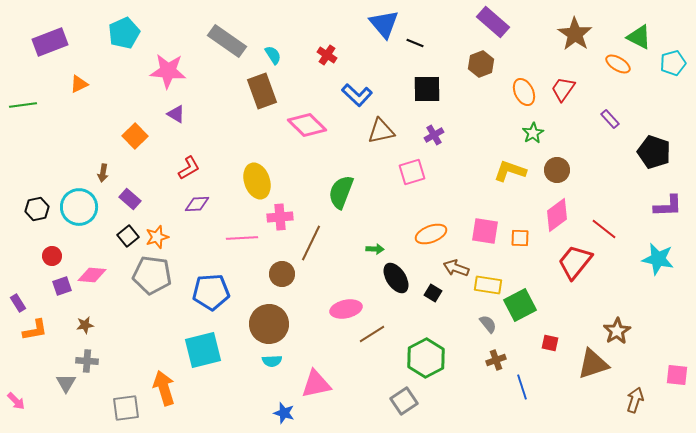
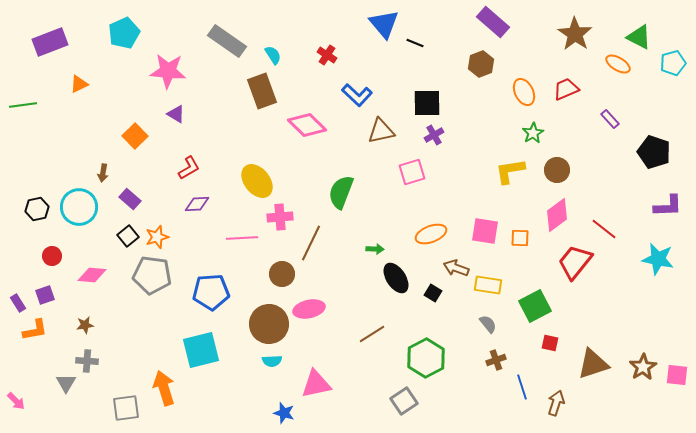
black square at (427, 89): moved 14 px down
red trapezoid at (563, 89): moved 3 px right; rotated 32 degrees clockwise
yellow L-shape at (510, 171): rotated 28 degrees counterclockwise
yellow ellipse at (257, 181): rotated 20 degrees counterclockwise
purple square at (62, 286): moved 17 px left, 9 px down
green square at (520, 305): moved 15 px right, 1 px down
pink ellipse at (346, 309): moved 37 px left
brown star at (617, 331): moved 26 px right, 36 px down
cyan square at (203, 350): moved 2 px left
brown arrow at (635, 400): moved 79 px left, 3 px down
